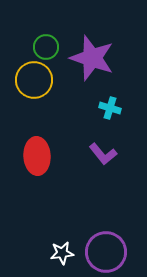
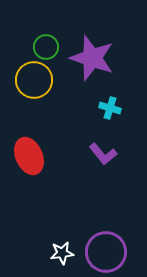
red ellipse: moved 8 px left; rotated 21 degrees counterclockwise
